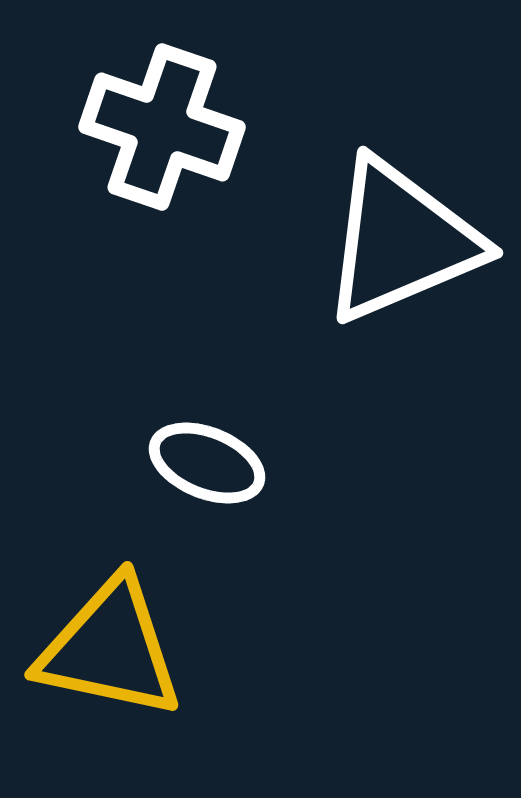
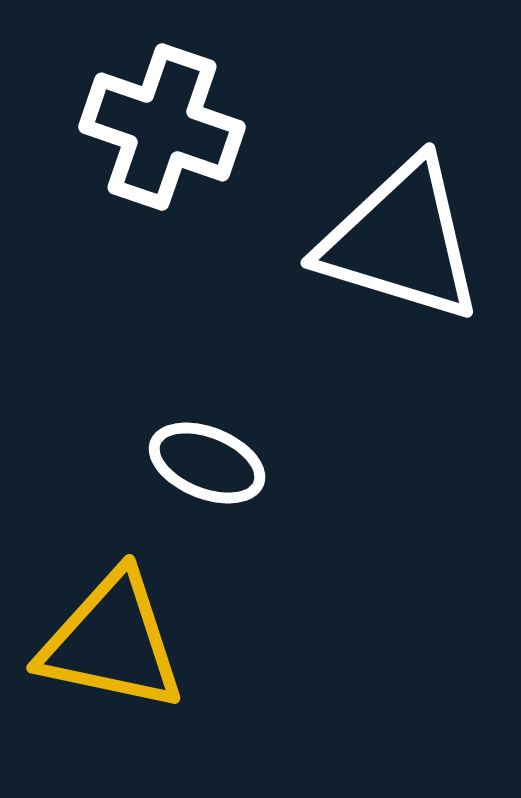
white triangle: rotated 40 degrees clockwise
yellow triangle: moved 2 px right, 7 px up
